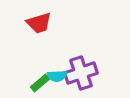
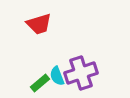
red trapezoid: moved 1 px down
cyan semicircle: rotated 72 degrees clockwise
